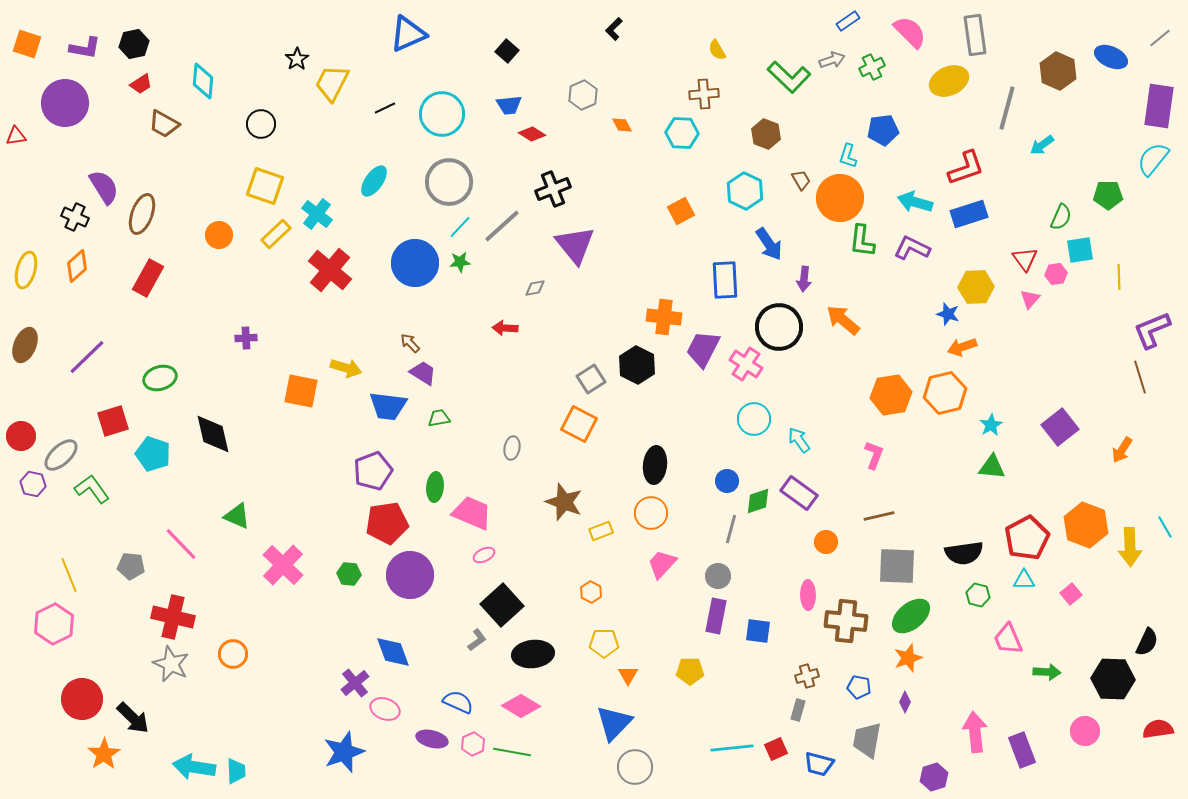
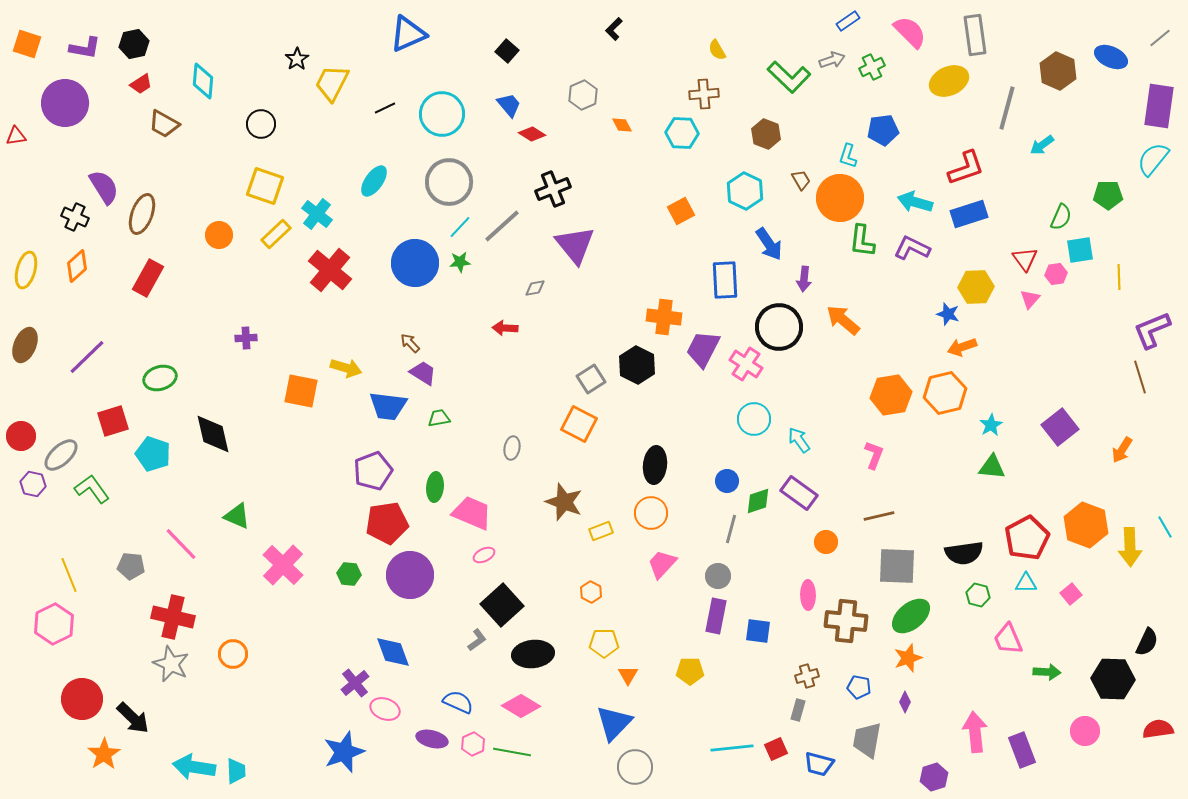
blue trapezoid at (509, 105): rotated 124 degrees counterclockwise
cyan triangle at (1024, 580): moved 2 px right, 3 px down
